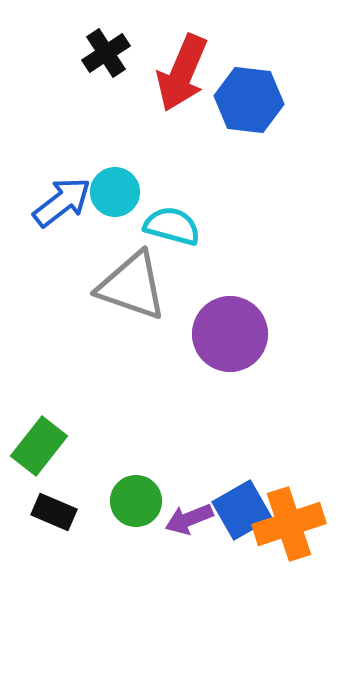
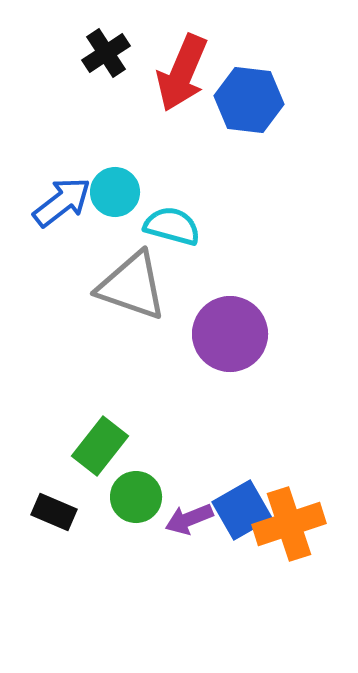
green rectangle: moved 61 px right
green circle: moved 4 px up
